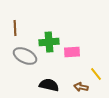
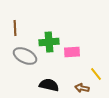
brown arrow: moved 1 px right, 1 px down
